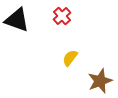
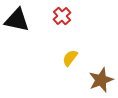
black triangle: rotated 8 degrees counterclockwise
brown star: moved 1 px right, 1 px up
